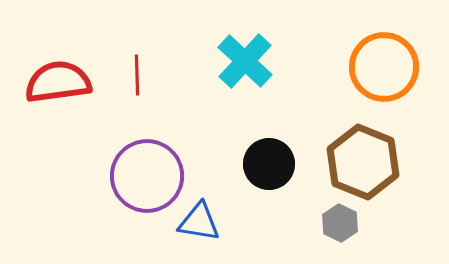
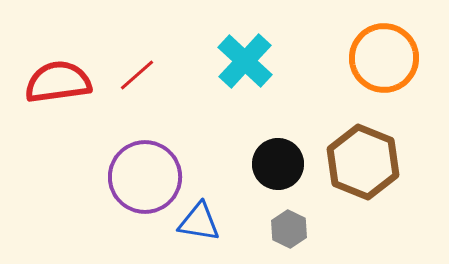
orange circle: moved 9 px up
red line: rotated 51 degrees clockwise
black circle: moved 9 px right
purple circle: moved 2 px left, 1 px down
gray hexagon: moved 51 px left, 6 px down
